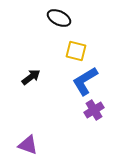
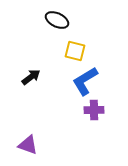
black ellipse: moved 2 px left, 2 px down
yellow square: moved 1 px left
purple cross: rotated 30 degrees clockwise
